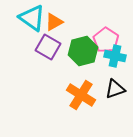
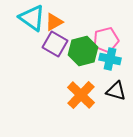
pink pentagon: rotated 25 degrees clockwise
purple square: moved 7 px right, 3 px up
cyan cross: moved 5 px left, 3 px down
black triangle: moved 1 px right, 2 px down; rotated 35 degrees clockwise
orange cross: rotated 12 degrees clockwise
